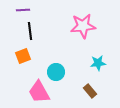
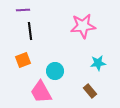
orange square: moved 4 px down
cyan circle: moved 1 px left, 1 px up
pink trapezoid: moved 2 px right
